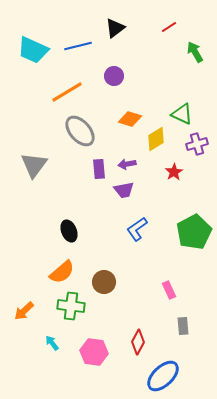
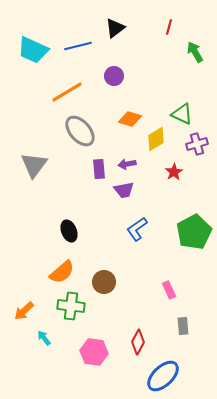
red line: rotated 42 degrees counterclockwise
cyan arrow: moved 8 px left, 5 px up
